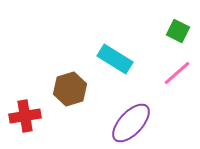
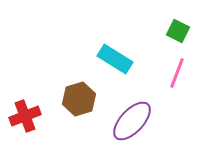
pink line: rotated 28 degrees counterclockwise
brown hexagon: moved 9 px right, 10 px down
red cross: rotated 12 degrees counterclockwise
purple ellipse: moved 1 px right, 2 px up
